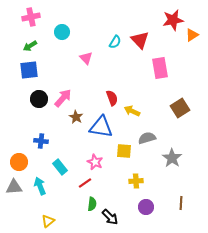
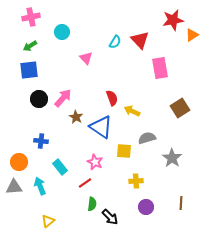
blue triangle: rotated 25 degrees clockwise
